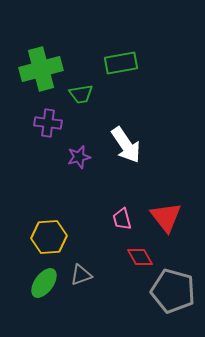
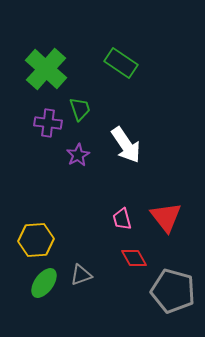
green rectangle: rotated 44 degrees clockwise
green cross: moved 5 px right; rotated 33 degrees counterclockwise
green trapezoid: moved 1 px left, 15 px down; rotated 100 degrees counterclockwise
purple star: moved 1 px left, 2 px up; rotated 15 degrees counterclockwise
yellow hexagon: moved 13 px left, 3 px down
red diamond: moved 6 px left, 1 px down
